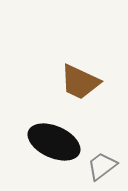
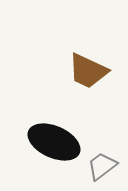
brown trapezoid: moved 8 px right, 11 px up
